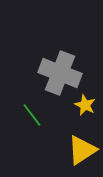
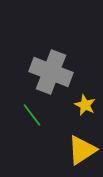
gray cross: moved 9 px left, 1 px up
